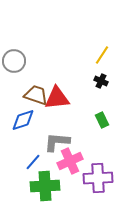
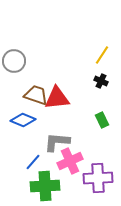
blue diamond: rotated 40 degrees clockwise
